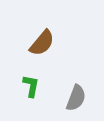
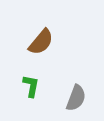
brown semicircle: moved 1 px left, 1 px up
